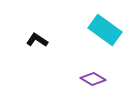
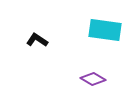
cyan rectangle: rotated 28 degrees counterclockwise
